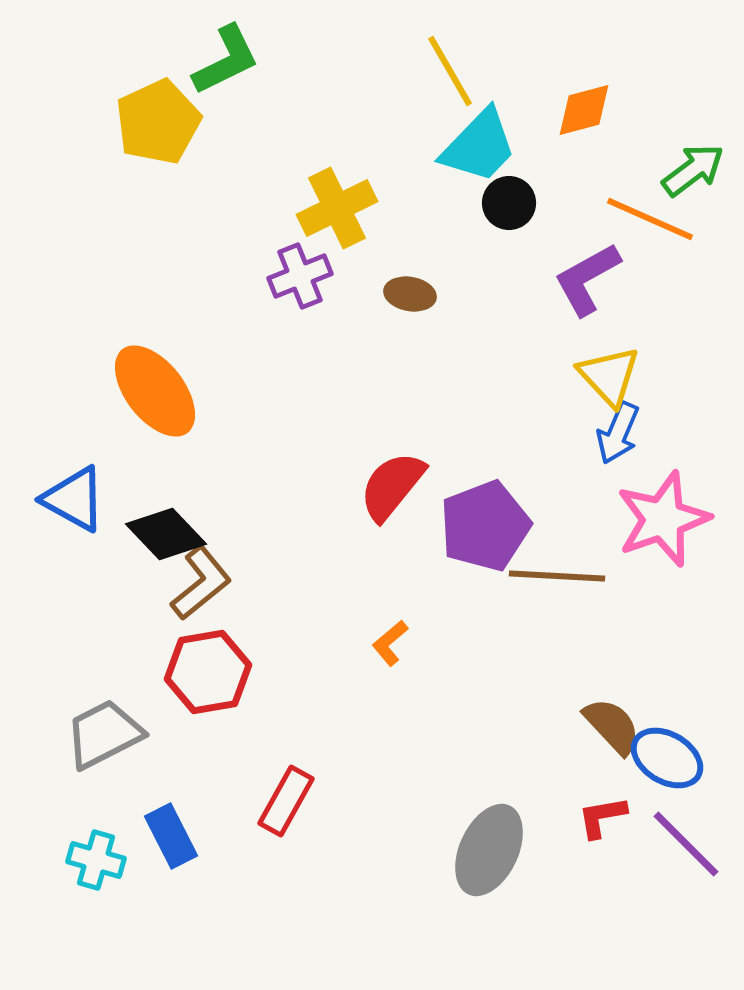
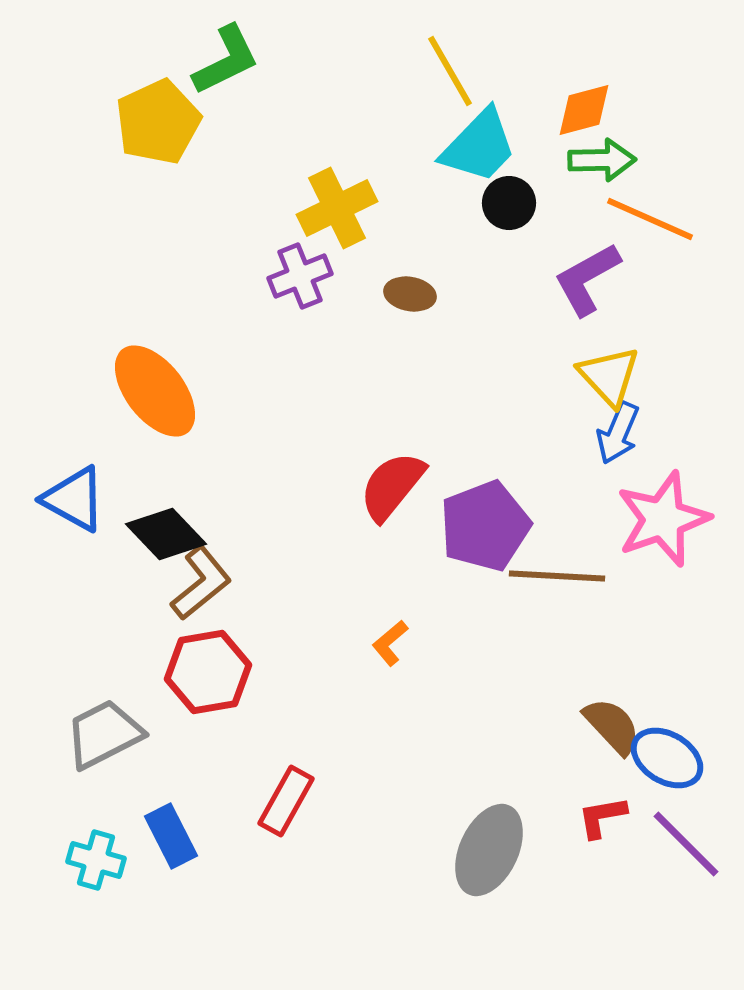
green arrow: moved 91 px left, 10 px up; rotated 36 degrees clockwise
